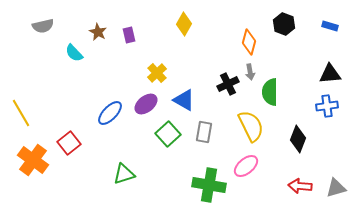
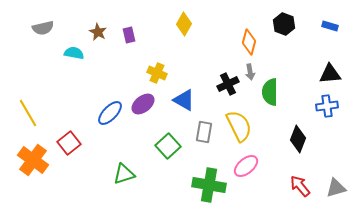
gray semicircle: moved 2 px down
cyan semicircle: rotated 144 degrees clockwise
yellow cross: rotated 24 degrees counterclockwise
purple ellipse: moved 3 px left
yellow line: moved 7 px right
yellow semicircle: moved 12 px left
green square: moved 12 px down
red arrow: rotated 45 degrees clockwise
